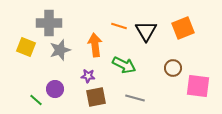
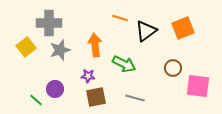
orange line: moved 1 px right, 8 px up
black triangle: rotated 25 degrees clockwise
yellow square: rotated 30 degrees clockwise
green arrow: moved 1 px up
